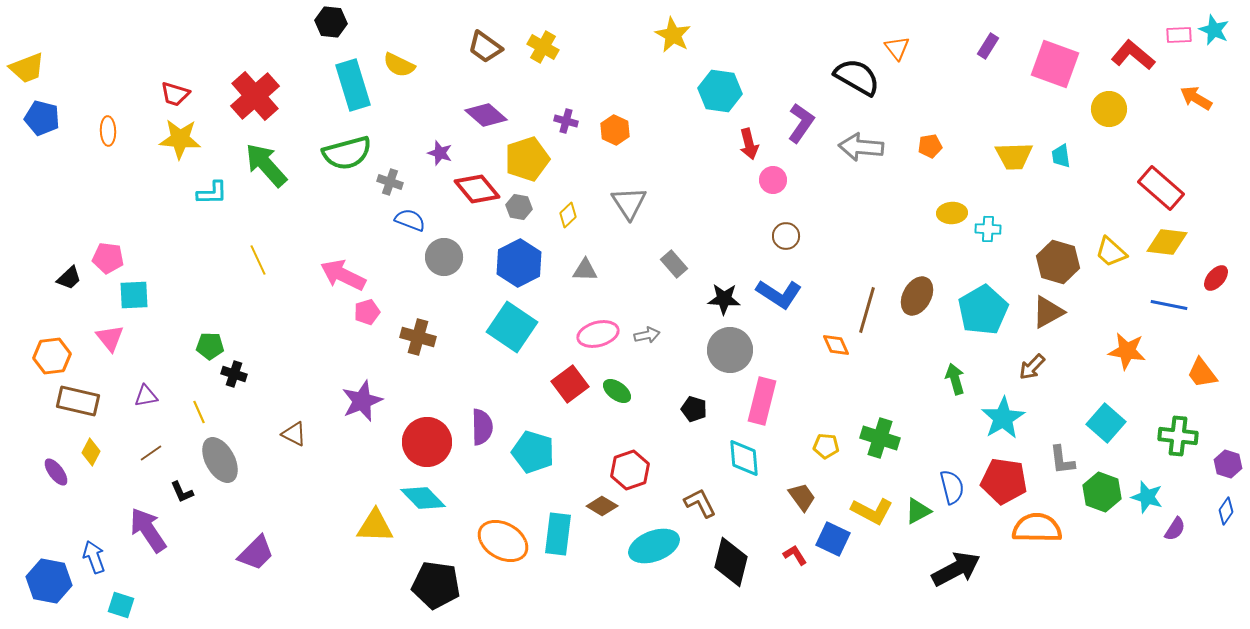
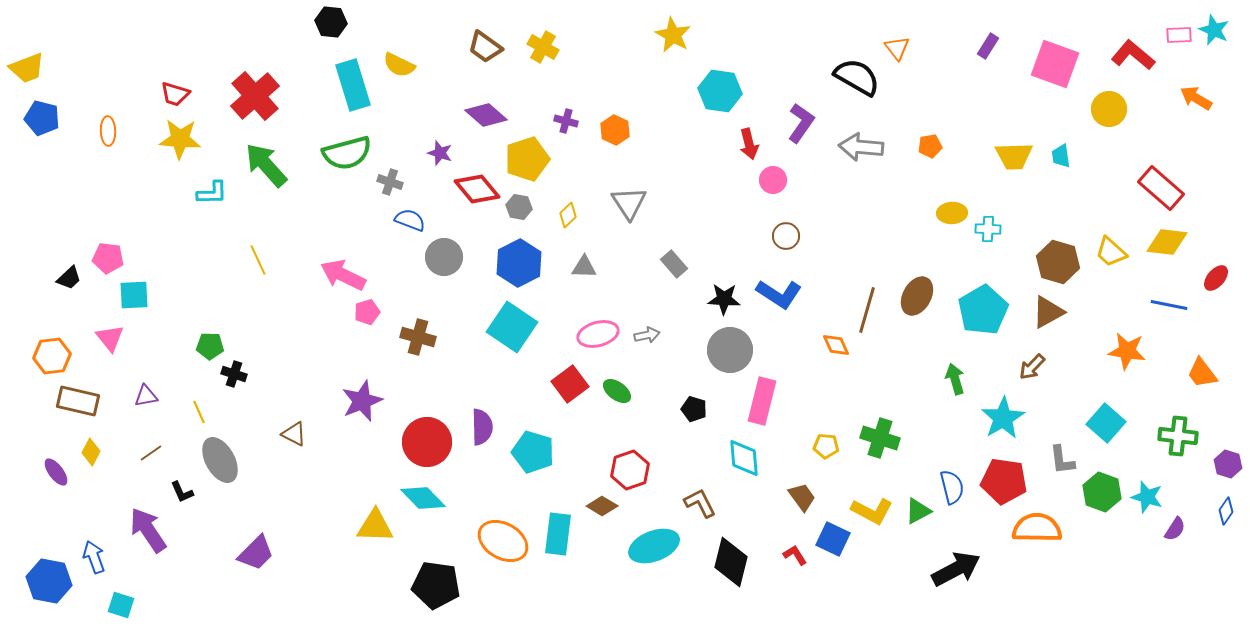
gray triangle at (585, 270): moved 1 px left, 3 px up
